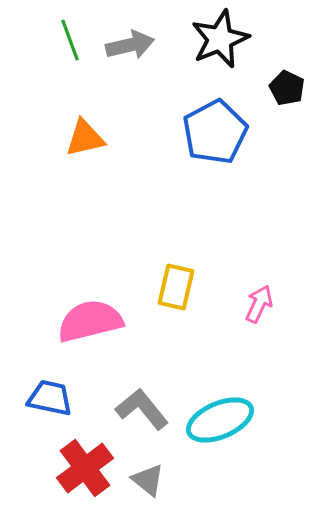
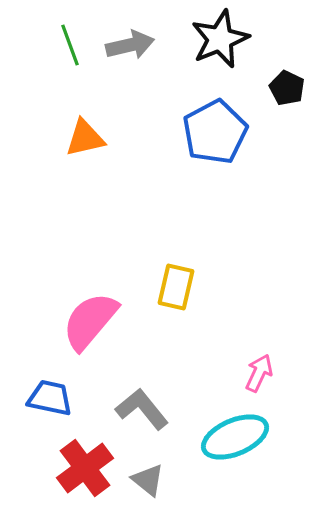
green line: moved 5 px down
pink arrow: moved 69 px down
pink semicircle: rotated 36 degrees counterclockwise
cyan ellipse: moved 15 px right, 17 px down
